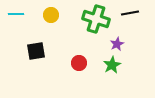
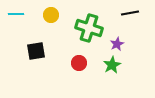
green cross: moved 7 px left, 9 px down
